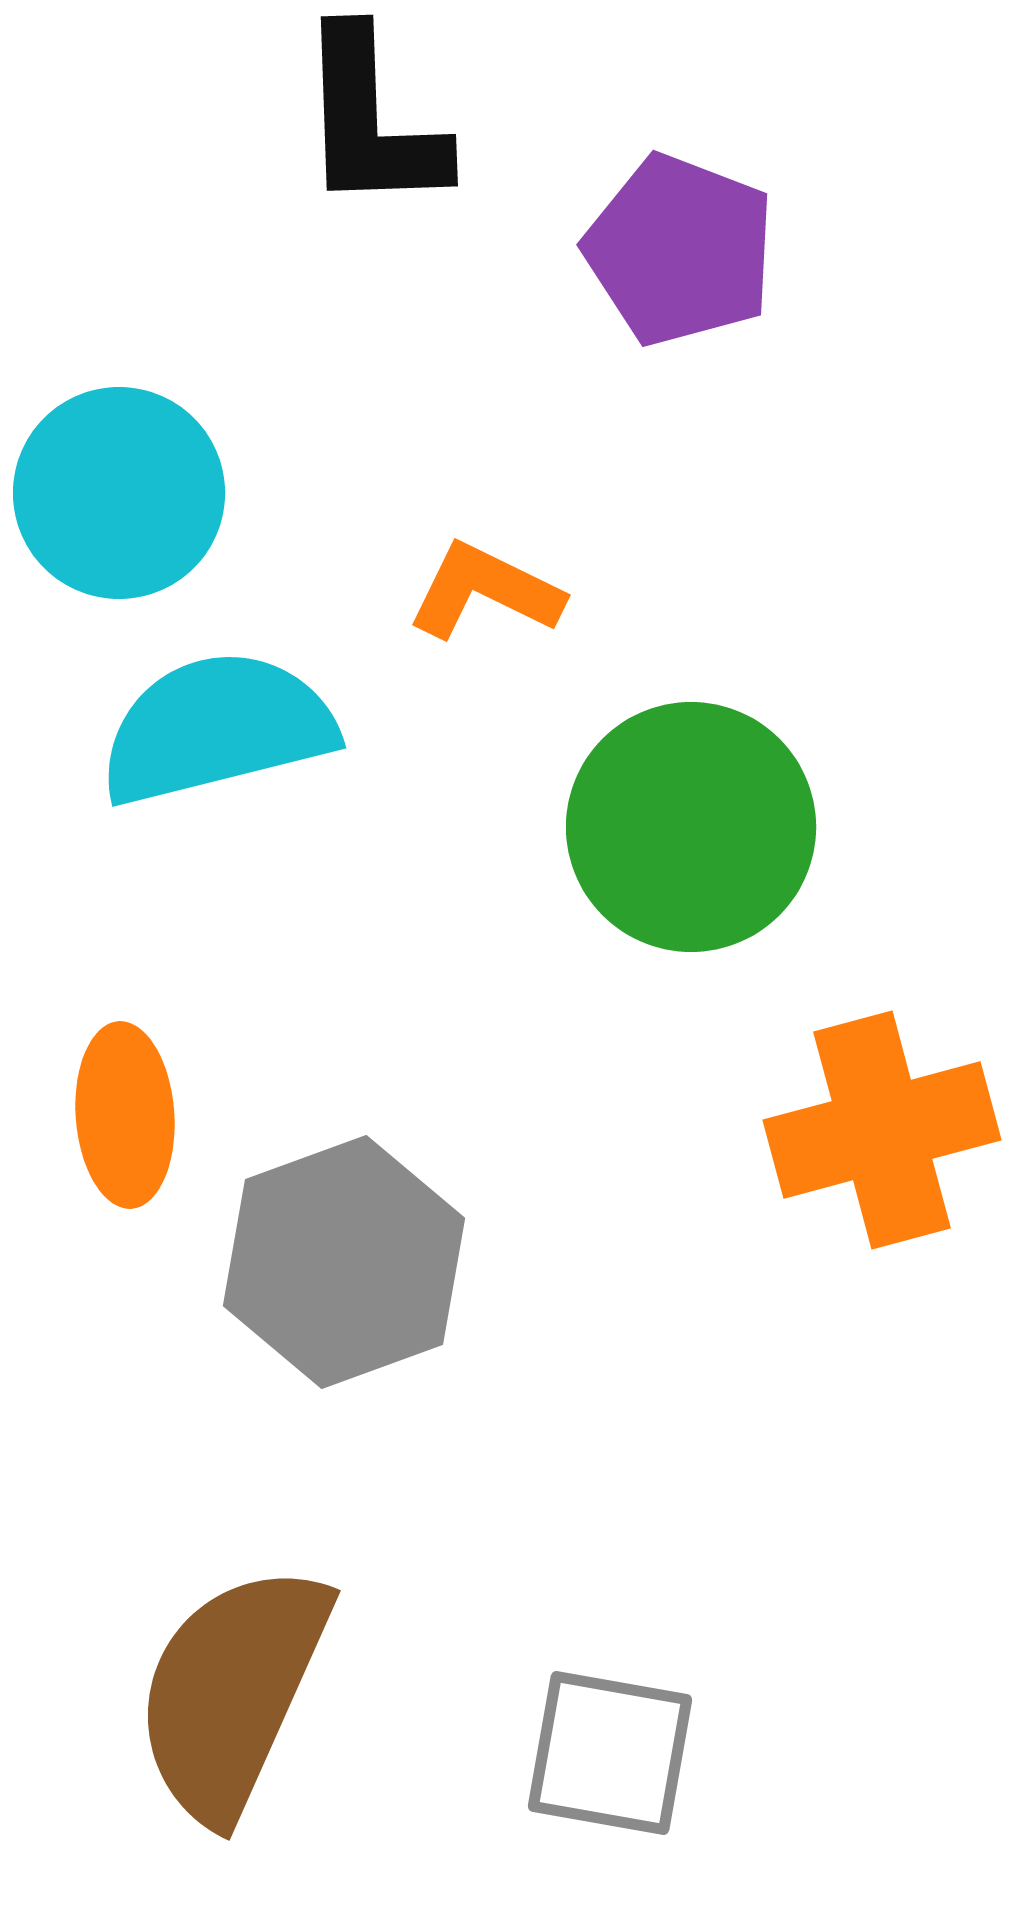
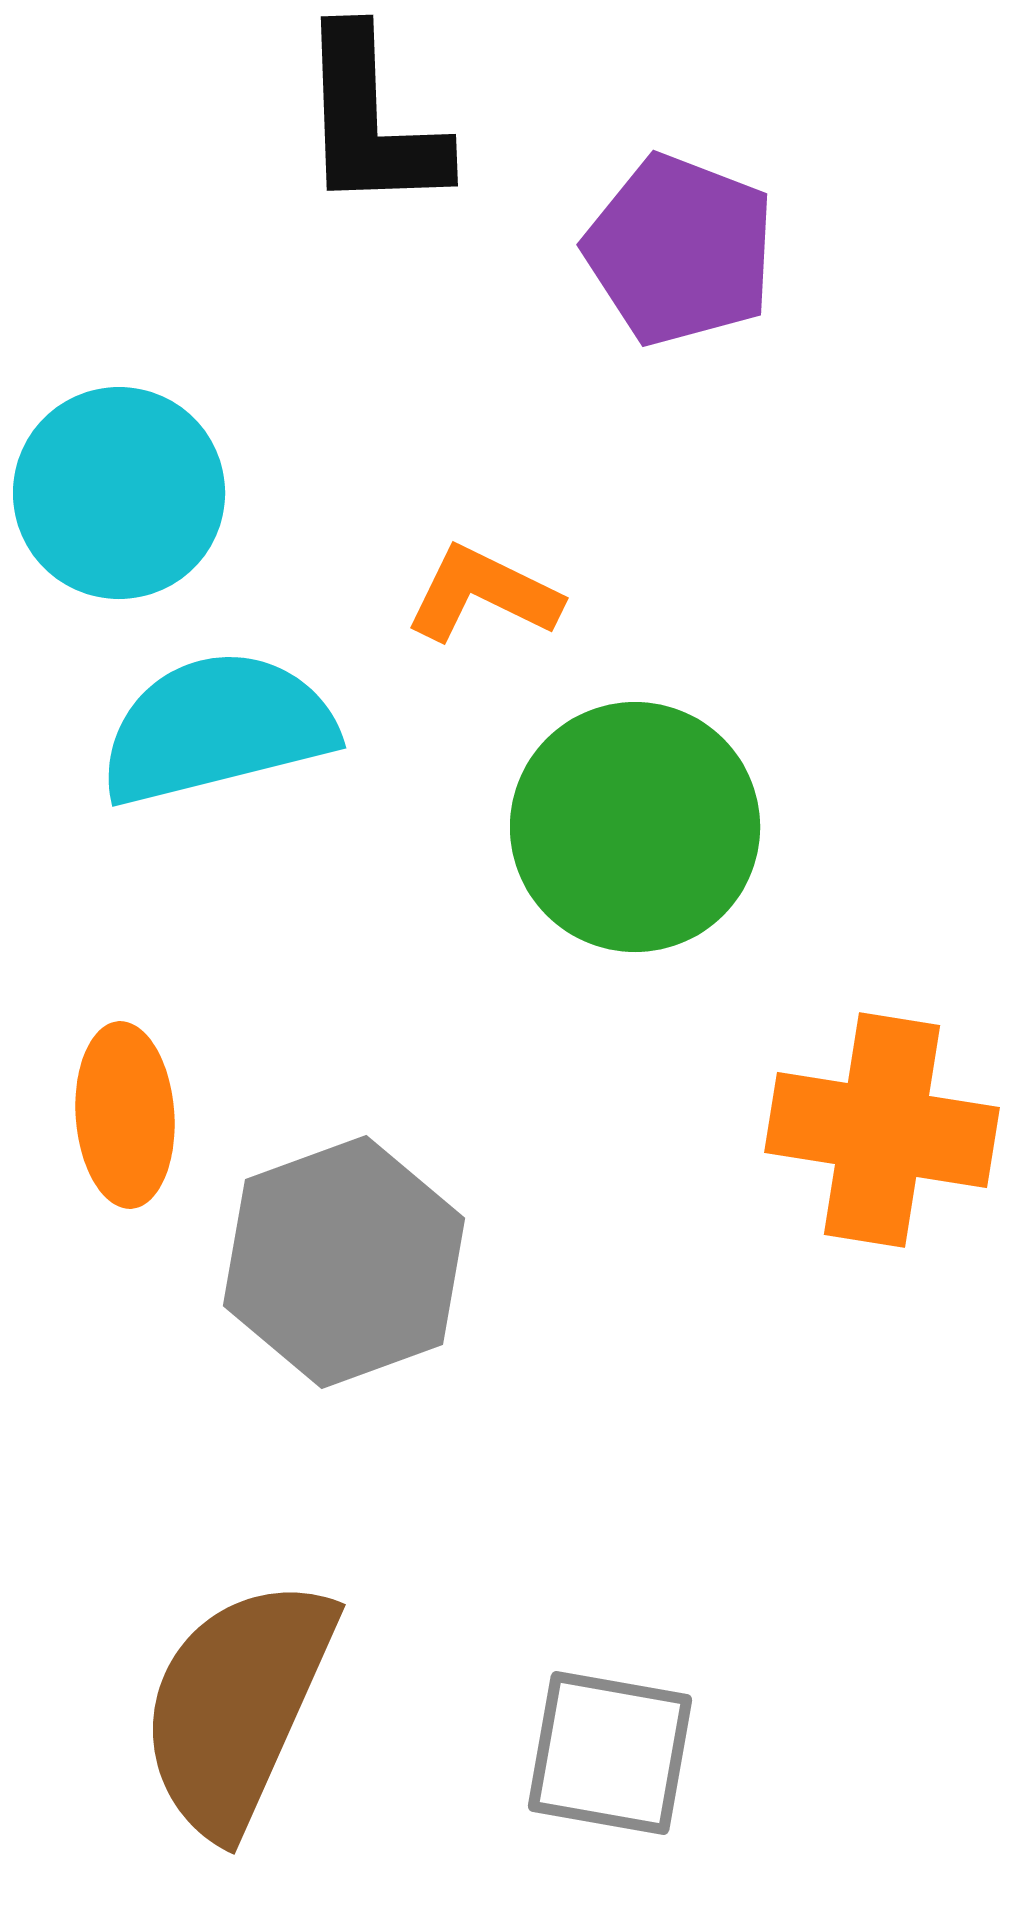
orange L-shape: moved 2 px left, 3 px down
green circle: moved 56 px left
orange cross: rotated 24 degrees clockwise
brown semicircle: moved 5 px right, 14 px down
